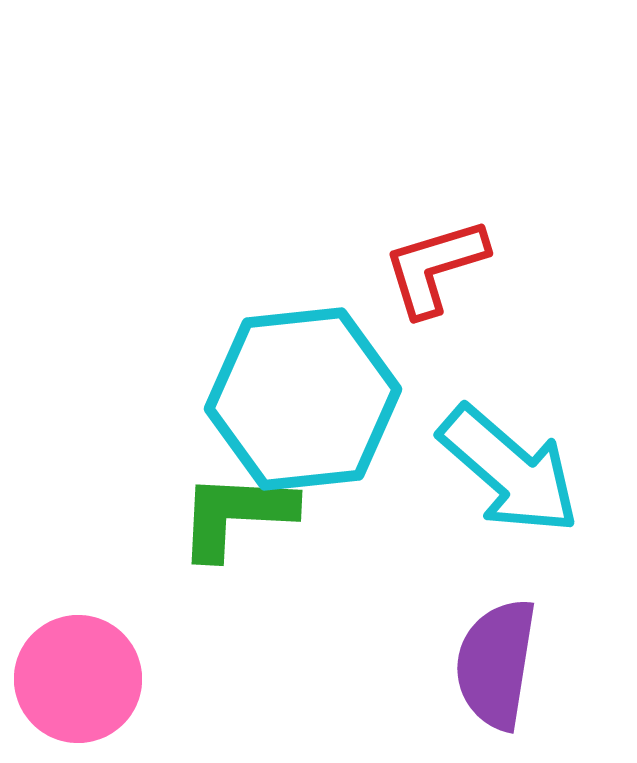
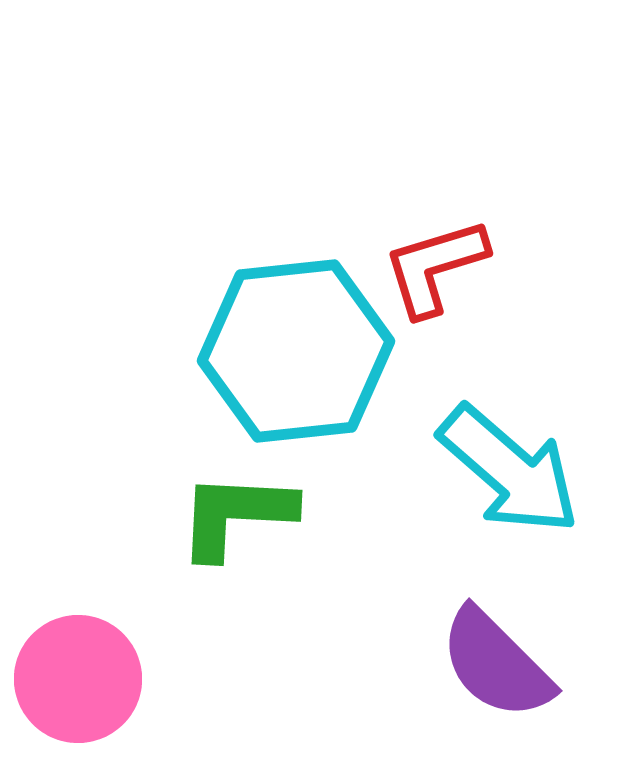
cyan hexagon: moved 7 px left, 48 px up
purple semicircle: rotated 54 degrees counterclockwise
